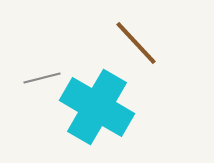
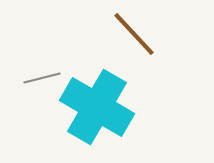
brown line: moved 2 px left, 9 px up
